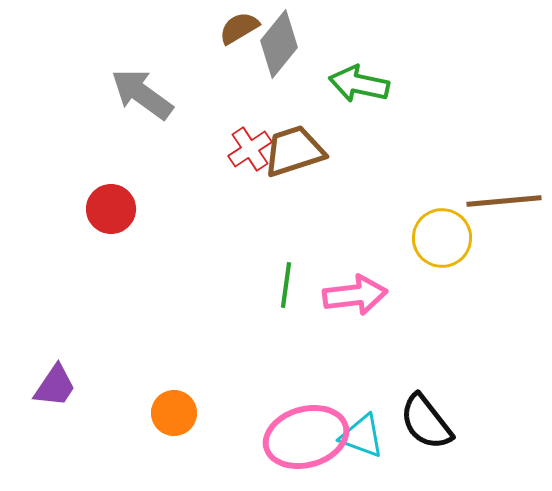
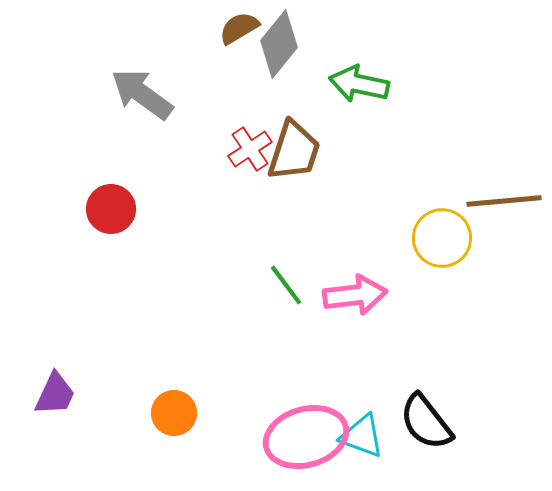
brown trapezoid: rotated 126 degrees clockwise
green line: rotated 45 degrees counterclockwise
purple trapezoid: moved 8 px down; rotated 9 degrees counterclockwise
